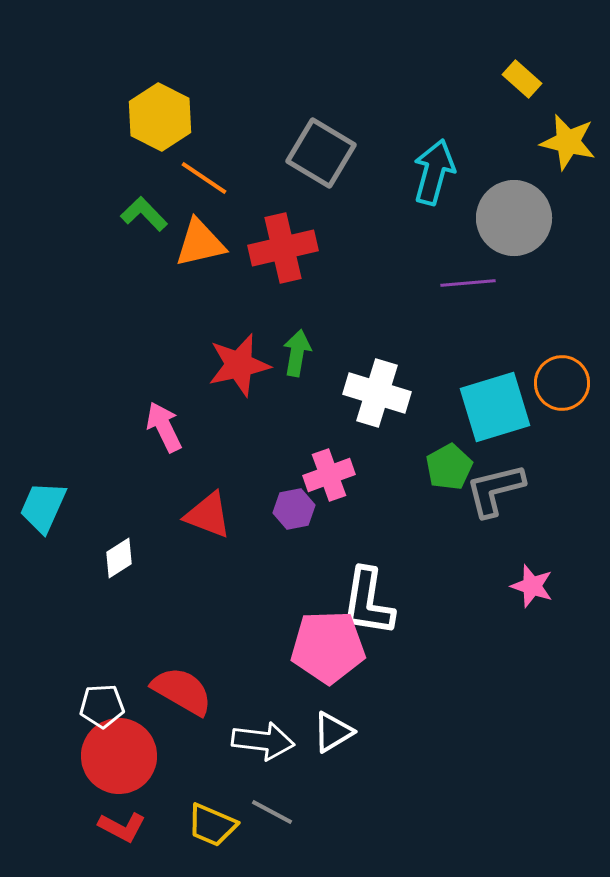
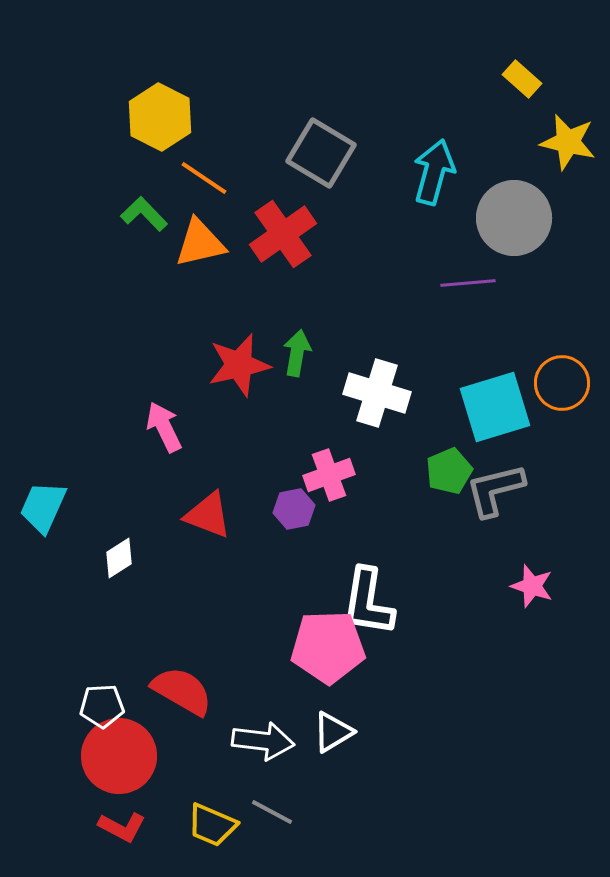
red cross: moved 14 px up; rotated 22 degrees counterclockwise
green pentagon: moved 4 px down; rotated 6 degrees clockwise
